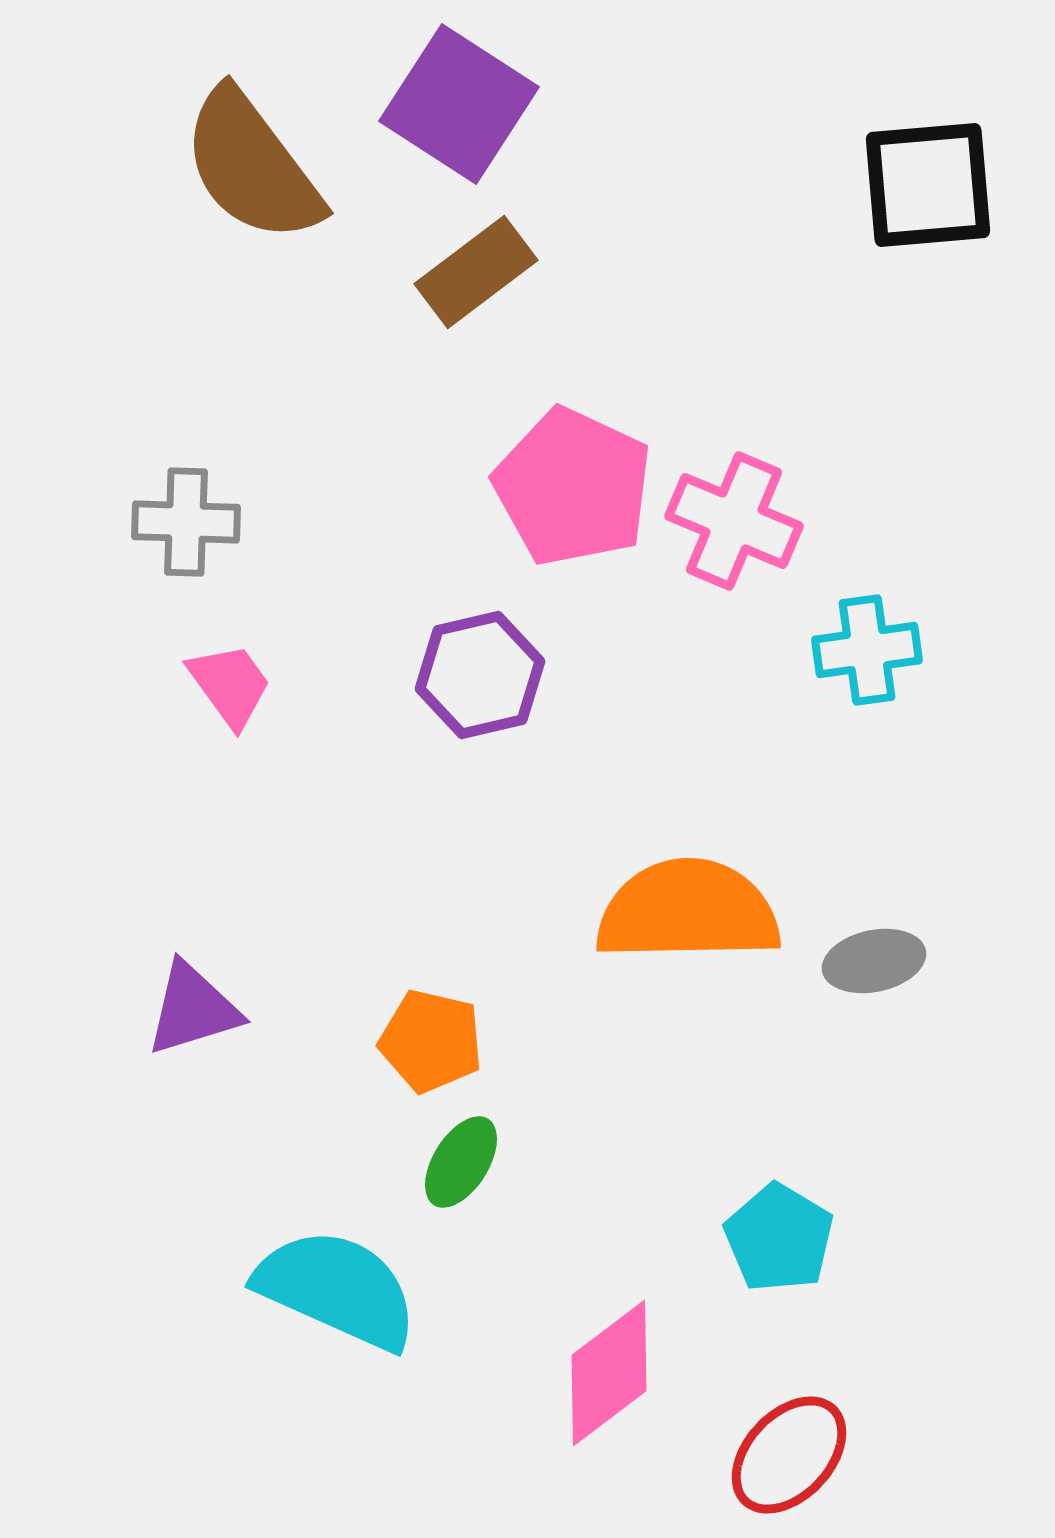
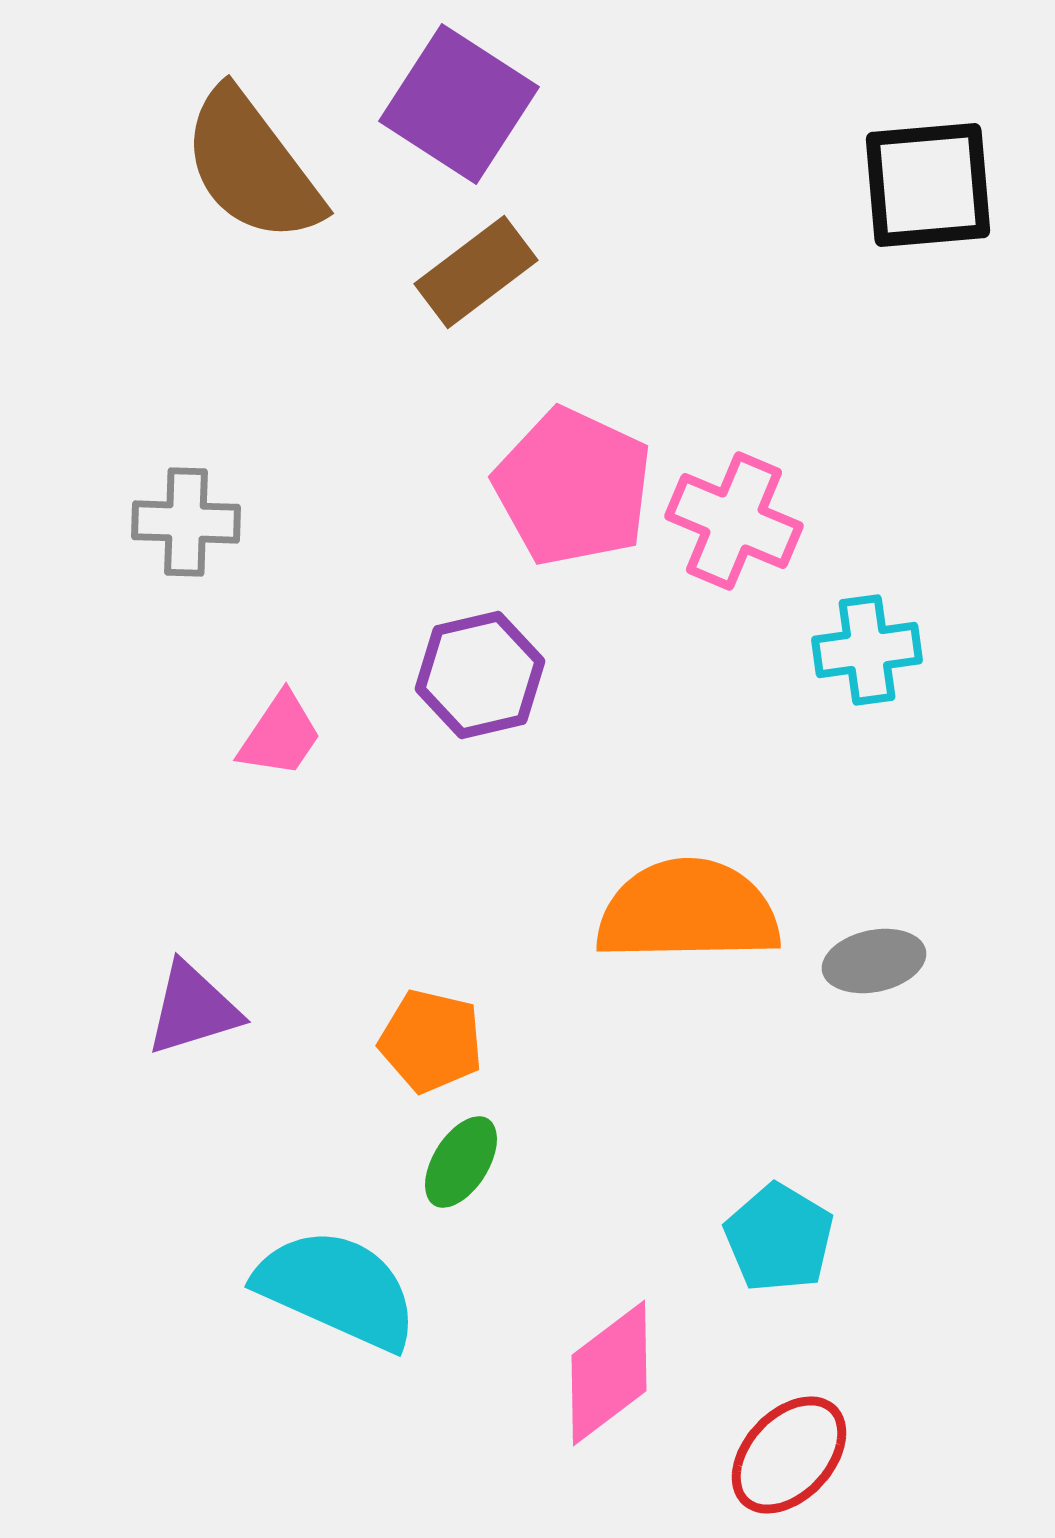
pink trapezoid: moved 50 px right, 50 px down; rotated 70 degrees clockwise
